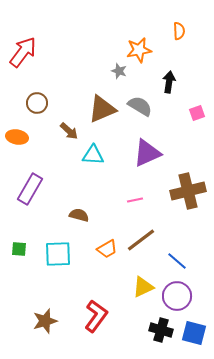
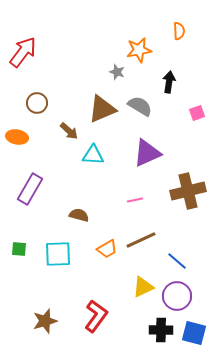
gray star: moved 2 px left, 1 px down
brown line: rotated 12 degrees clockwise
black cross: rotated 15 degrees counterclockwise
